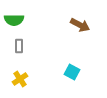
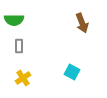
brown arrow: moved 2 px right, 2 px up; rotated 42 degrees clockwise
yellow cross: moved 3 px right, 1 px up
